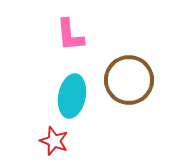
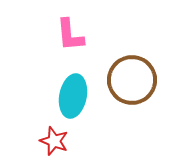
brown circle: moved 3 px right
cyan ellipse: moved 1 px right
